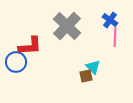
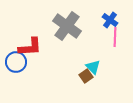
gray cross: rotated 8 degrees counterclockwise
red L-shape: moved 1 px down
brown square: rotated 24 degrees counterclockwise
